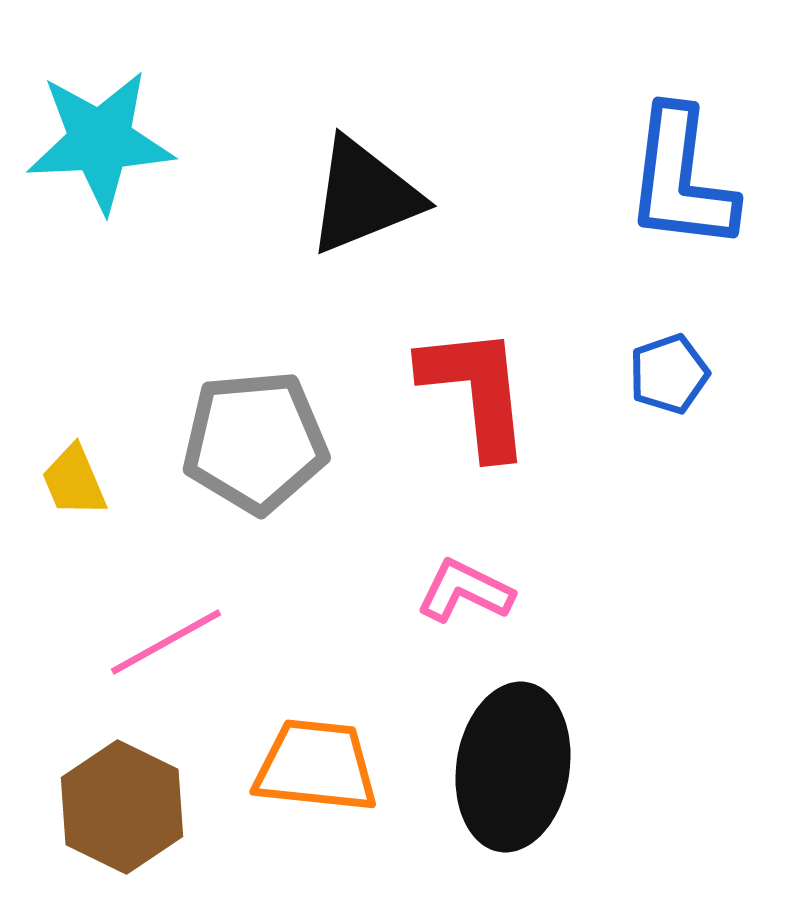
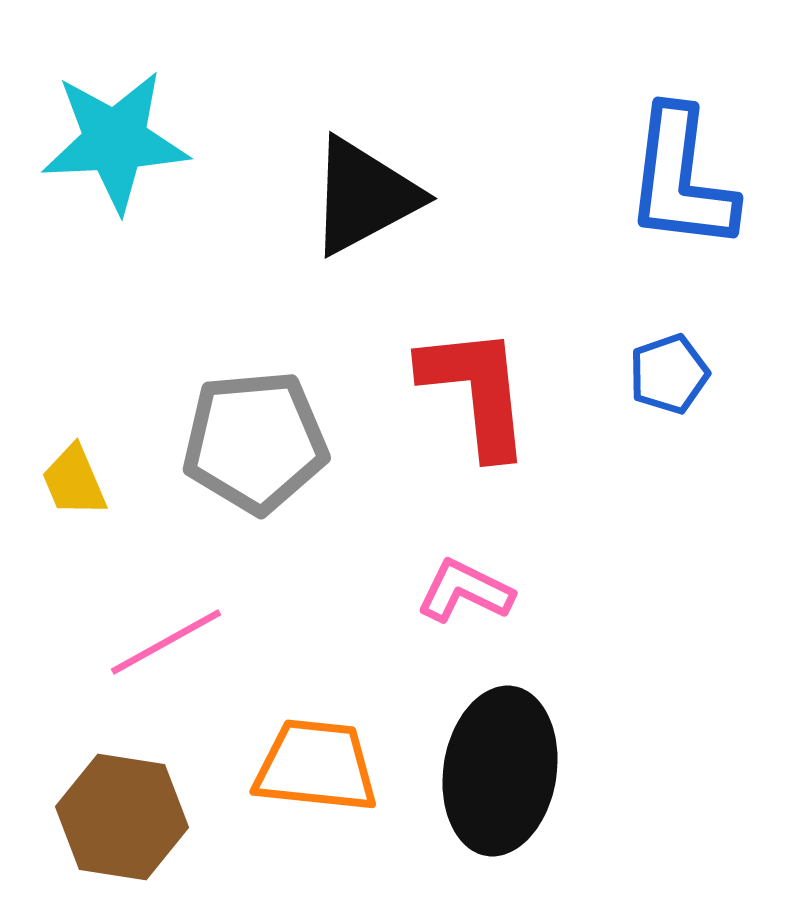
cyan star: moved 15 px right
black triangle: rotated 6 degrees counterclockwise
black ellipse: moved 13 px left, 4 px down
brown hexagon: moved 10 px down; rotated 17 degrees counterclockwise
